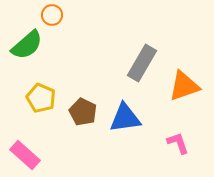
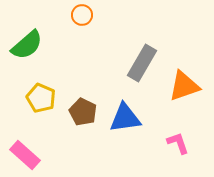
orange circle: moved 30 px right
